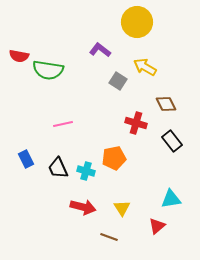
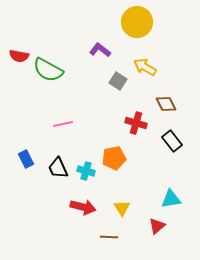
green semicircle: rotated 20 degrees clockwise
brown line: rotated 18 degrees counterclockwise
